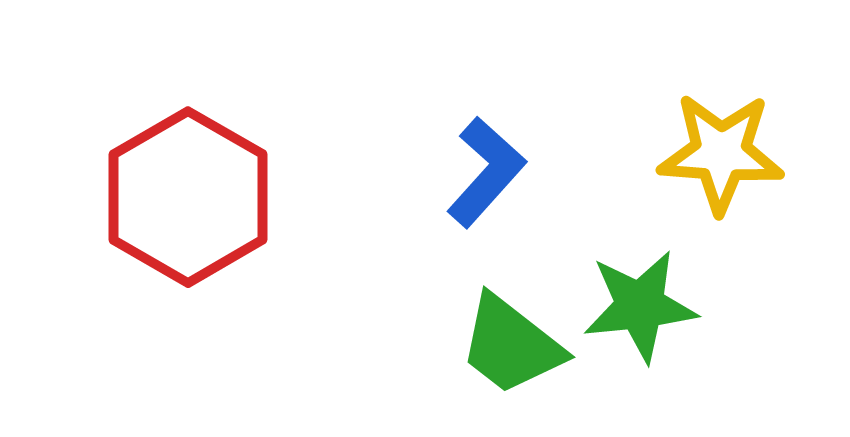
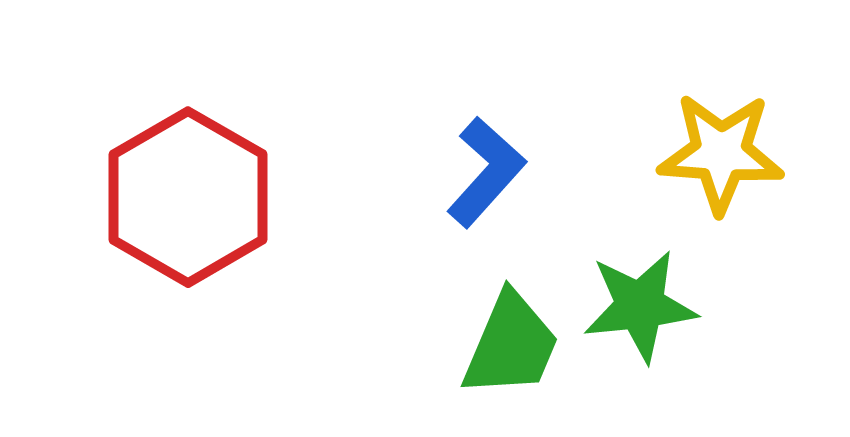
green trapezoid: rotated 105 degrees counterclockwise
